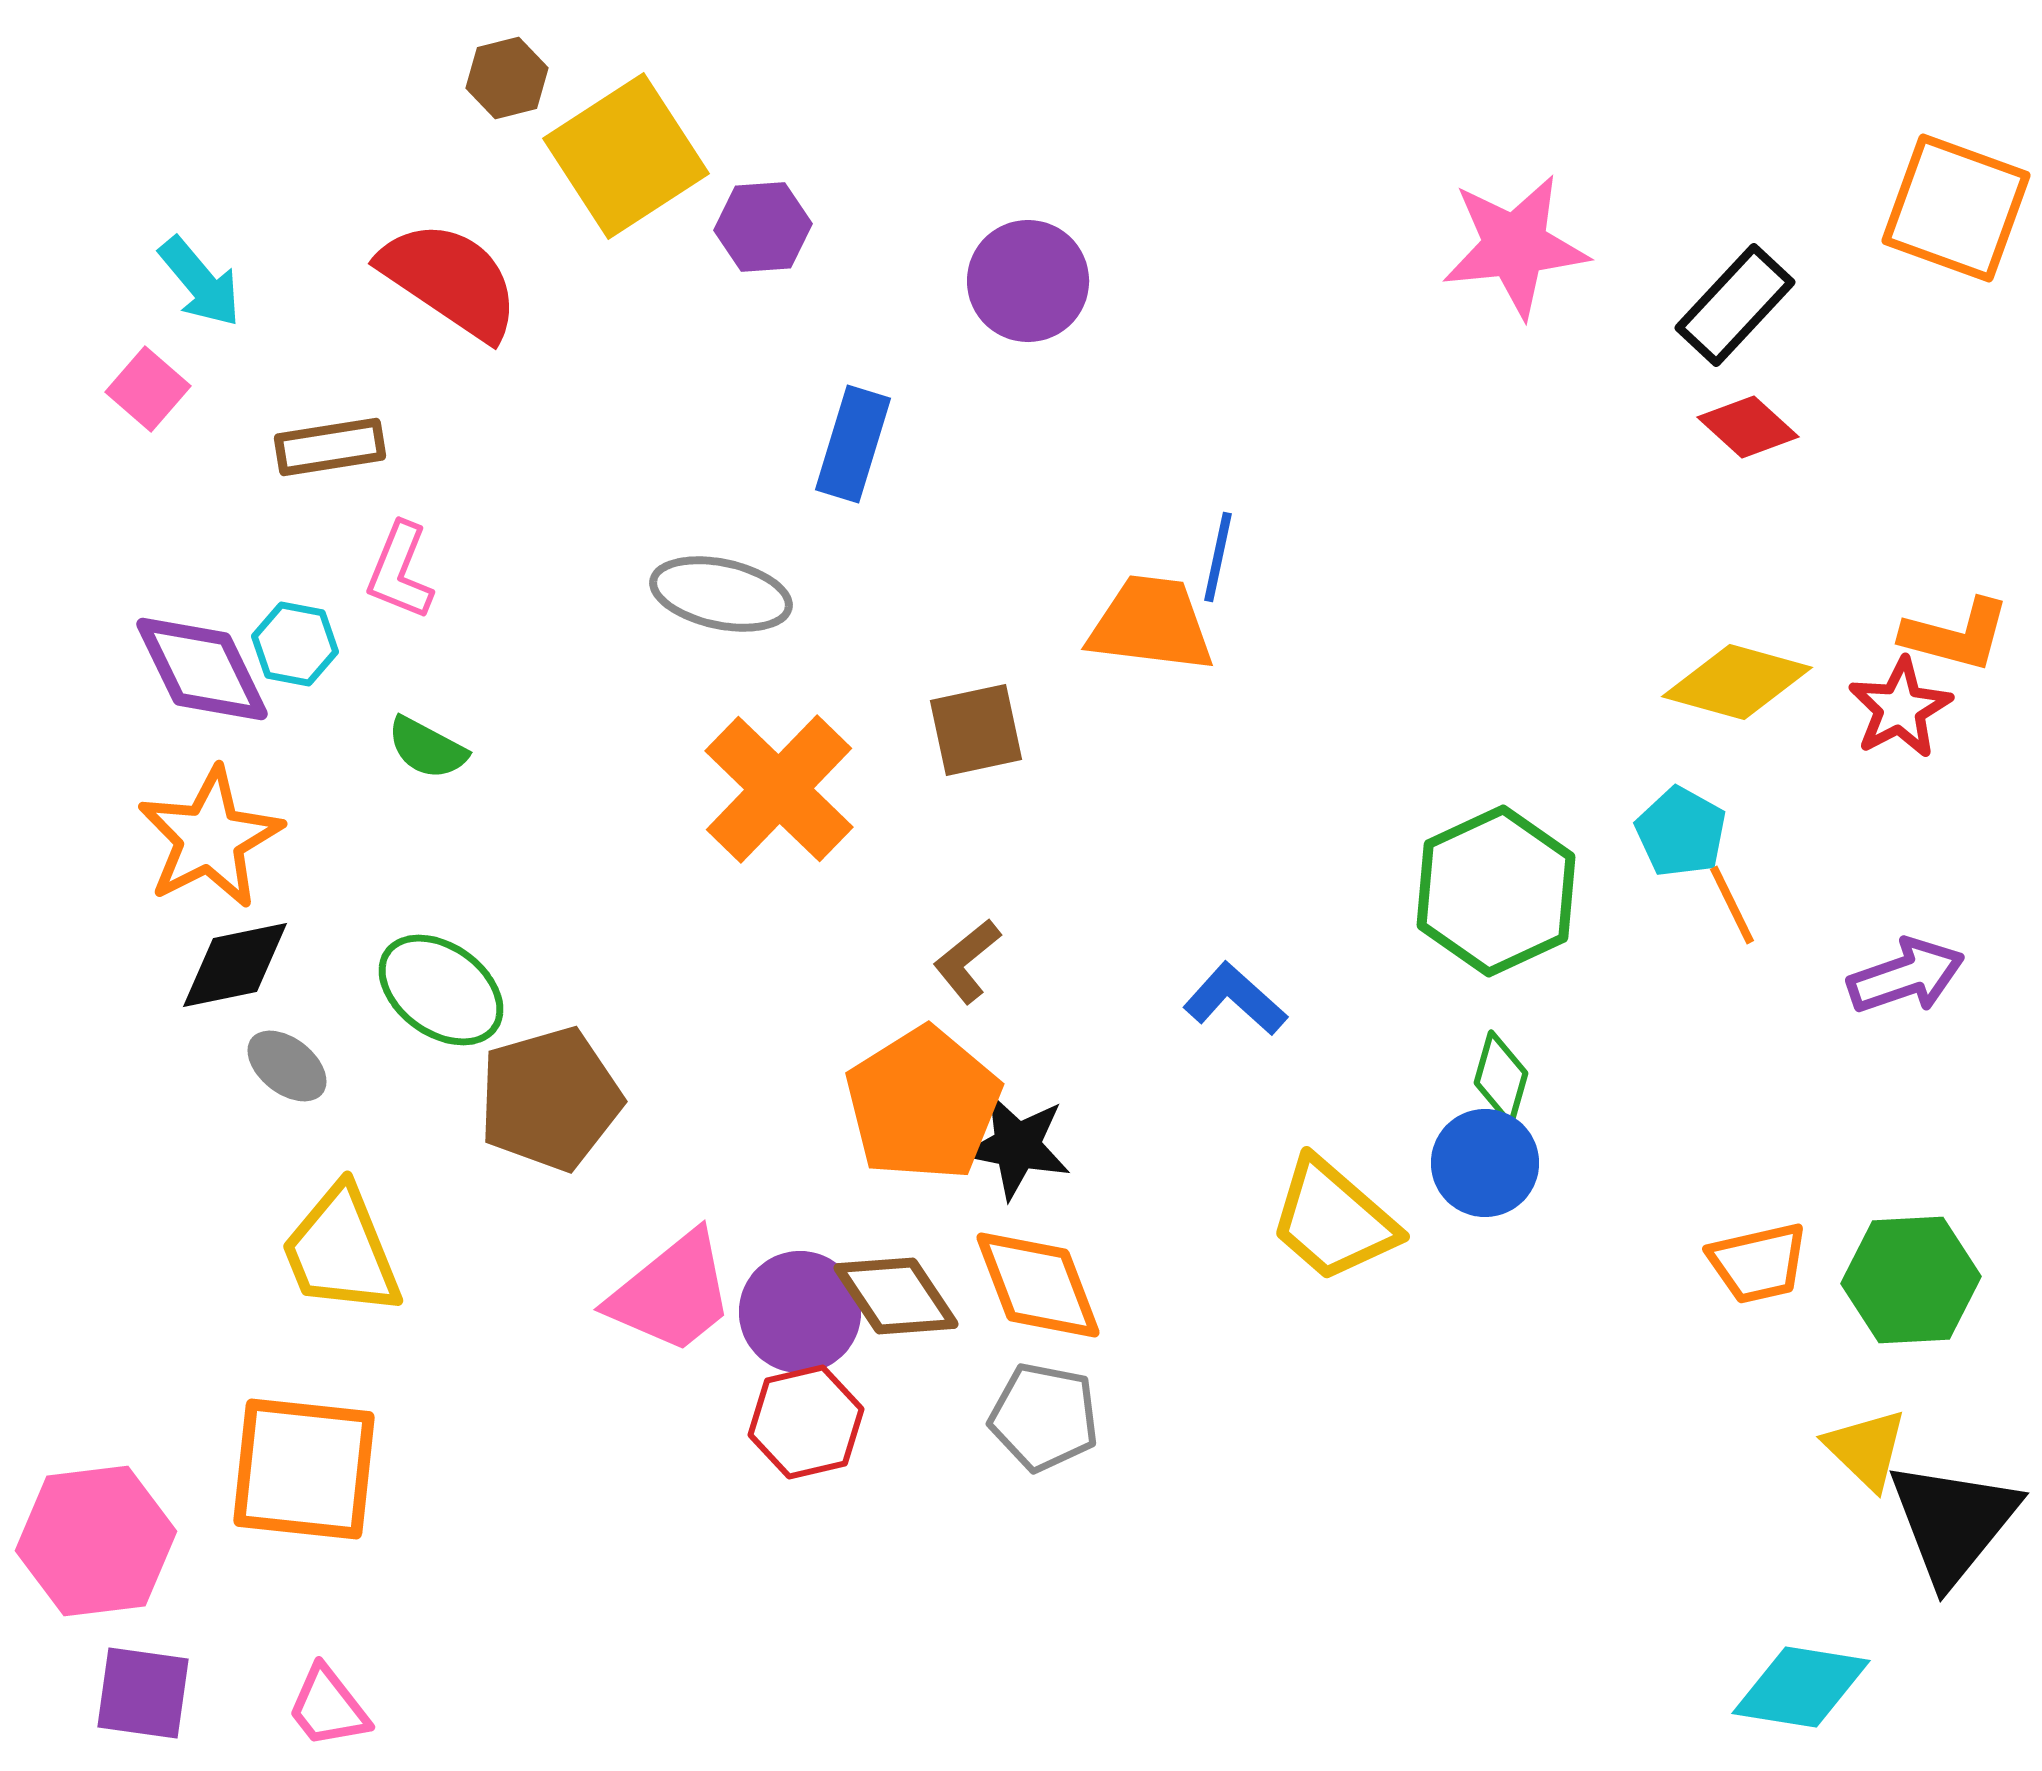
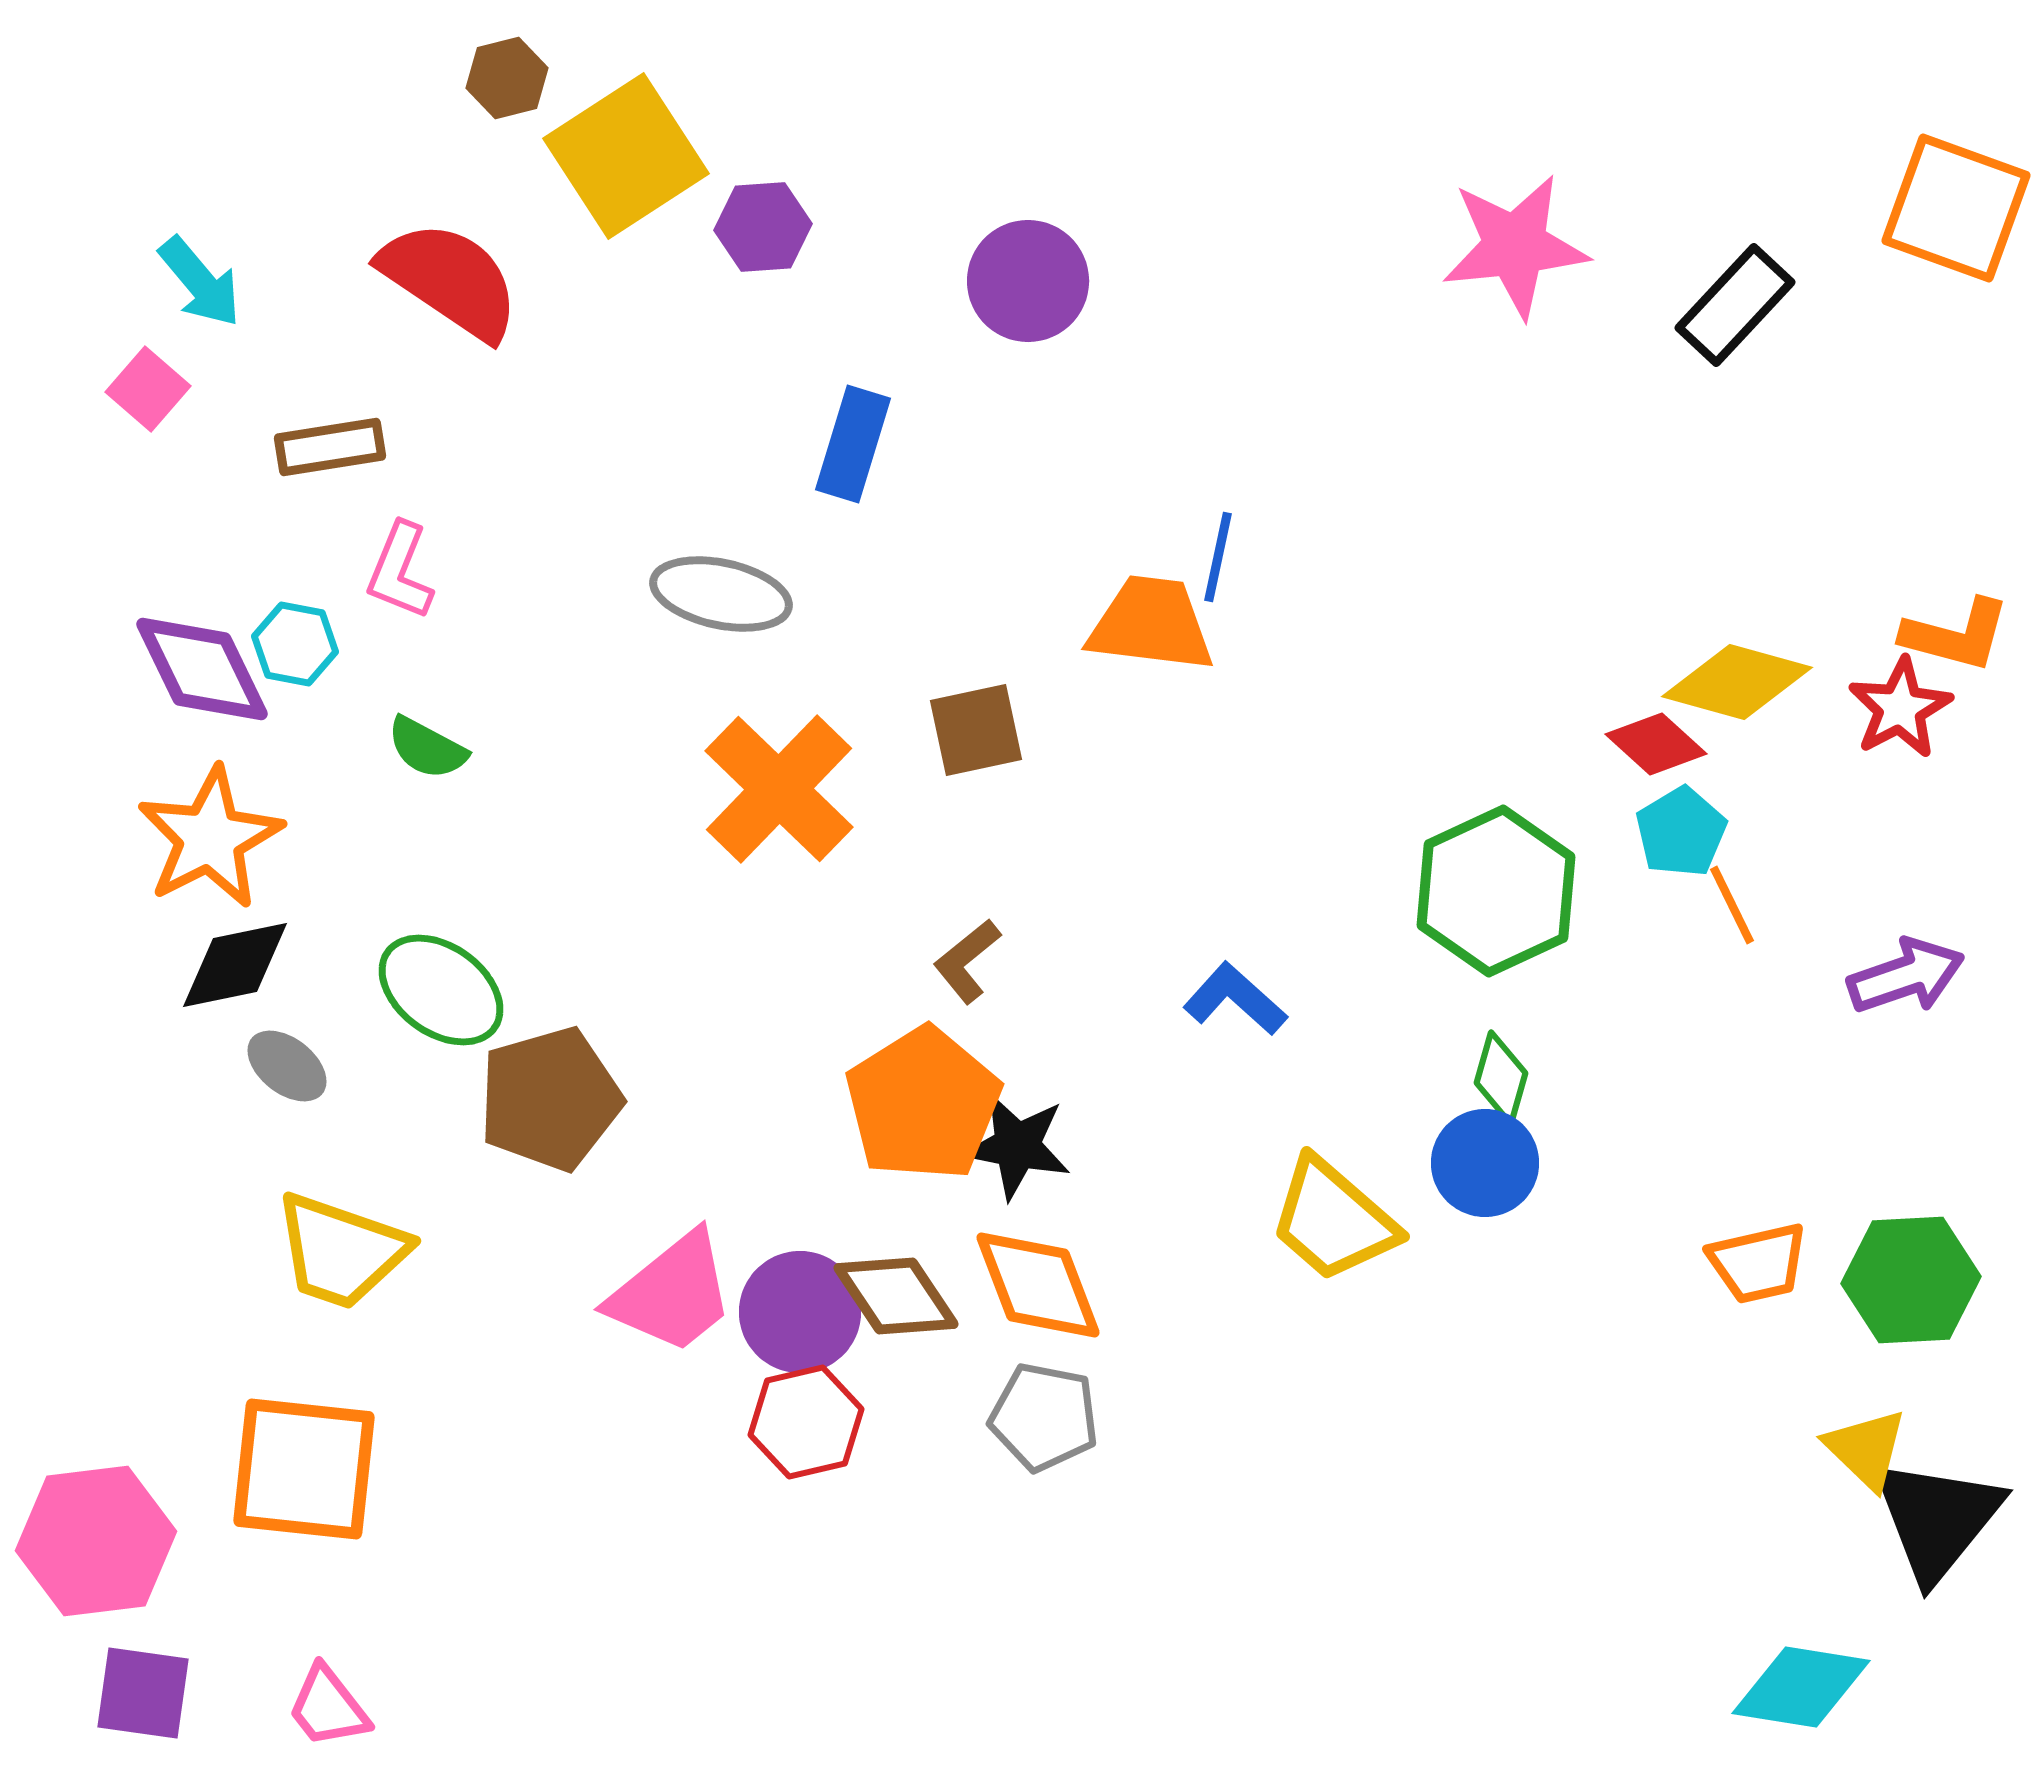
red diamond at (1748, 427): moved 92 px left, 317 px down
cyan pentagon at (1681, 832): rotated 12 degrees clockwise
yellow trapezoid at (341, 1251): rotated 49 degrees counterclockwise
black triangle at (1953, 1522): moved 16 px left, 3 px up
